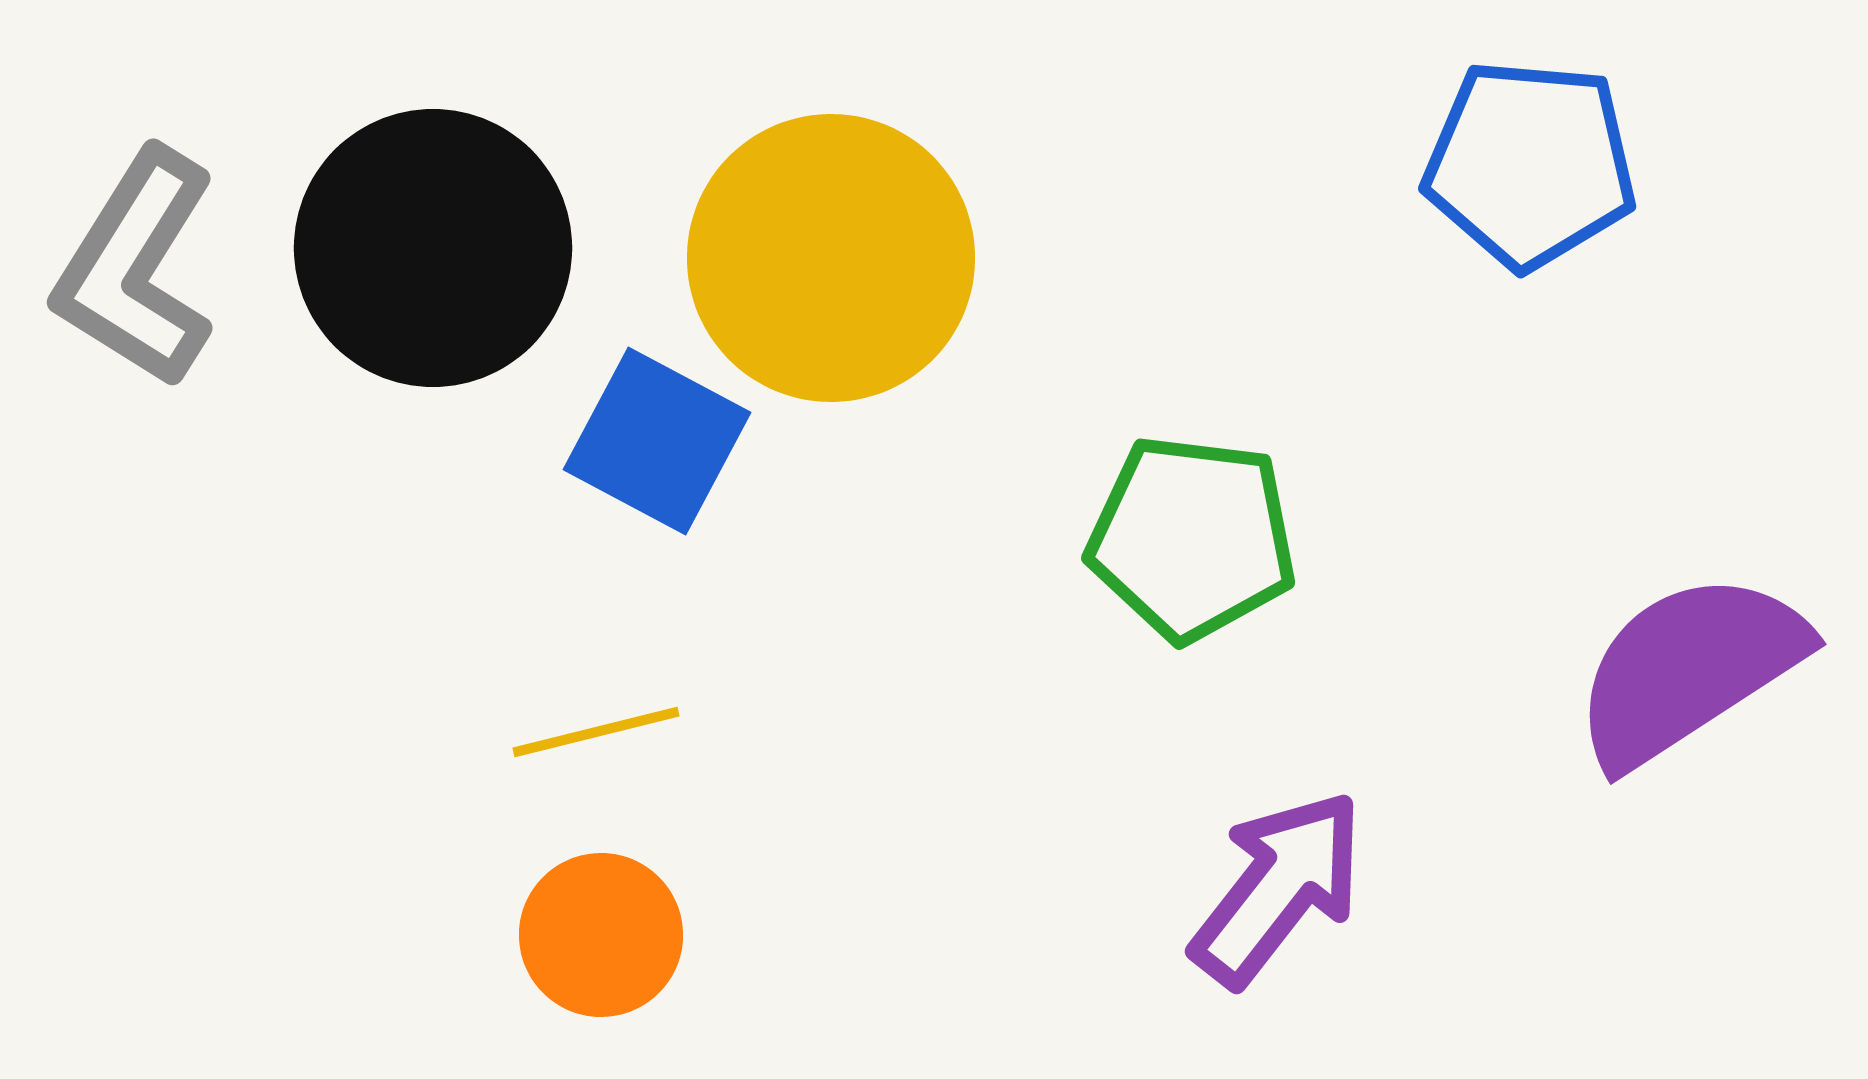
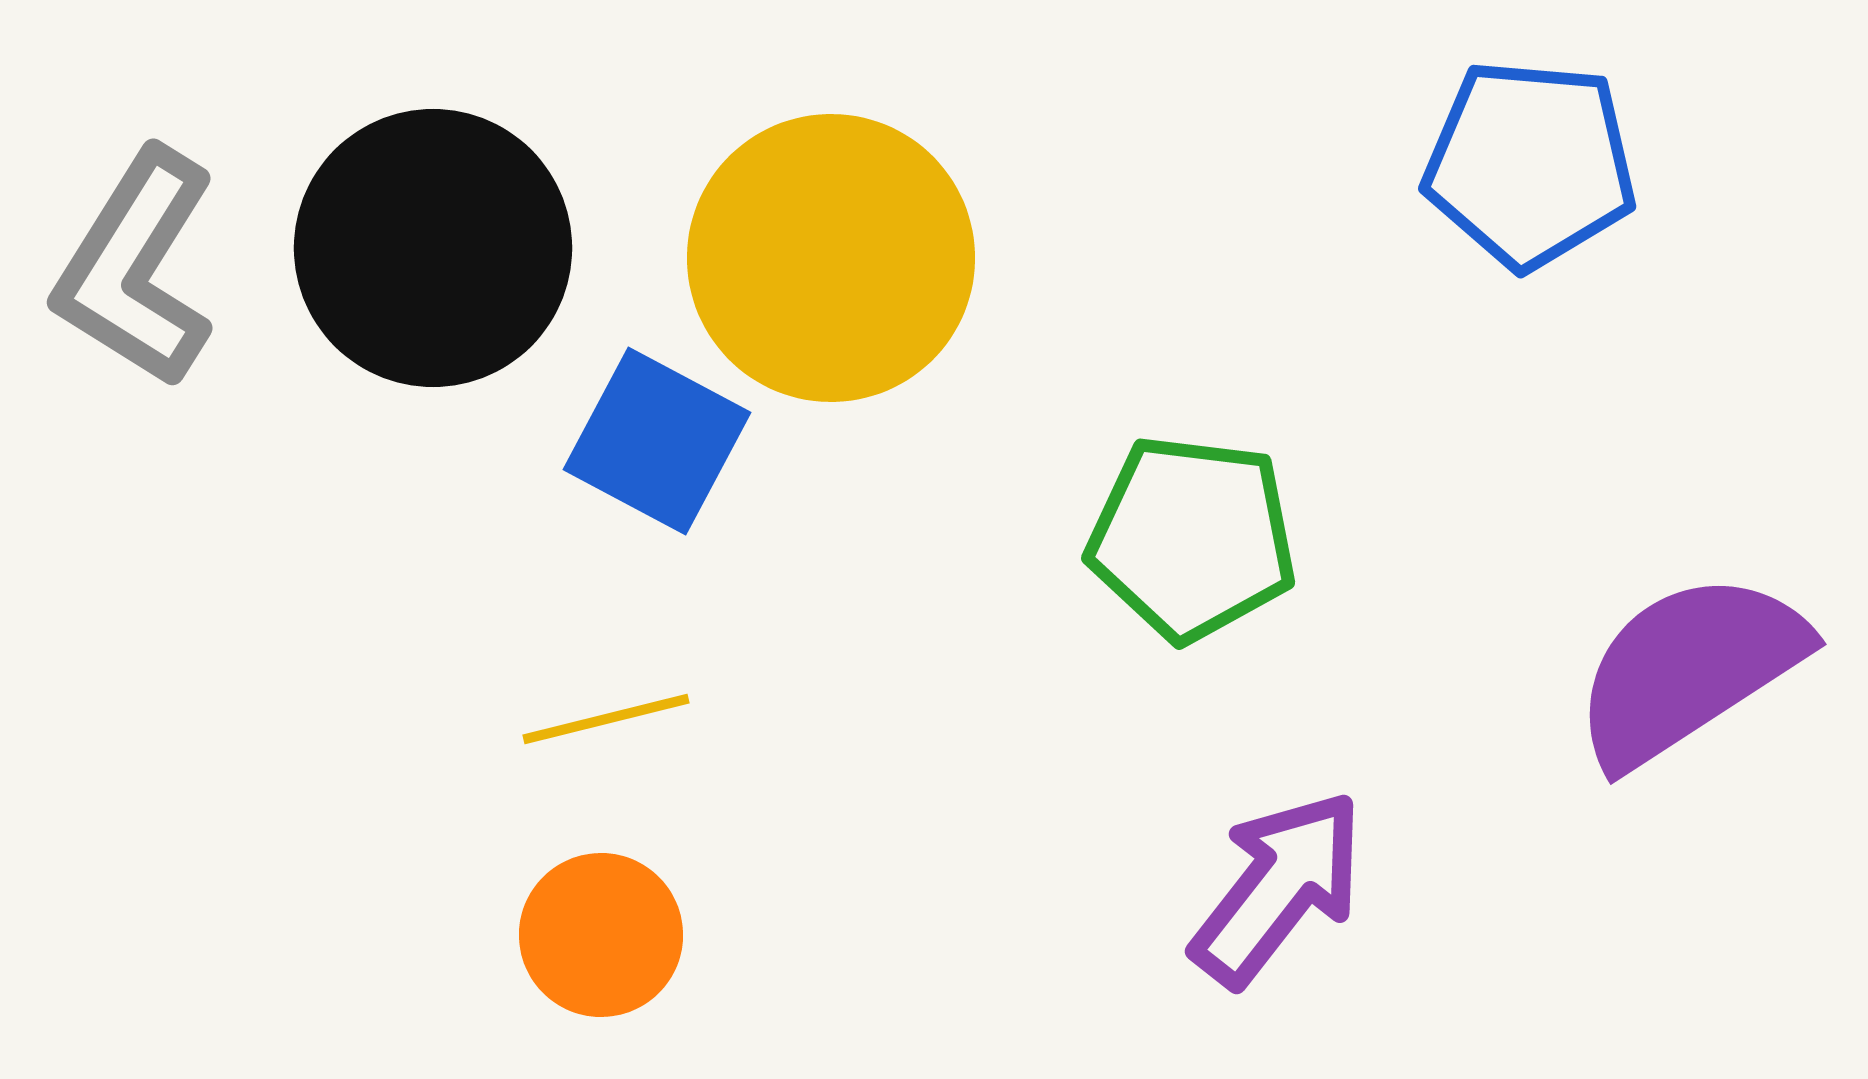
yellow line: moved 10 px right, 13 px up
